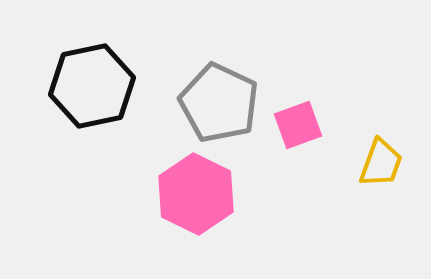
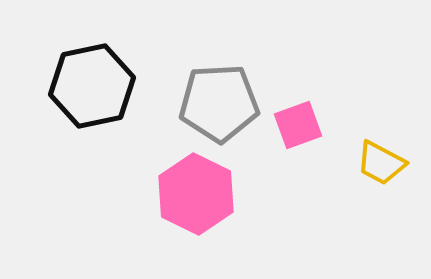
gray pentagon: rotated 28 degrees counterclockwise
yellow trapezoid: rotated 98 degrees clockwise
